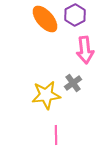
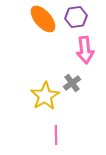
purple hexagon: moved 1 px right, 2 px down; rotated 20 degrees clockwise
orange ellipse: moved 2 px left
gray cross: moved 1 px left
yellow star: moved 1 px left, 1 px down; rotated 24 degrees counterclockwise
